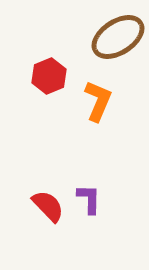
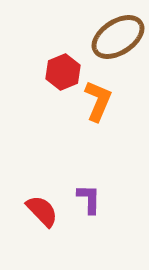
red hexagon: moved 14 px right, 4 px up
red semicircle: moved 6 px left, 5 px down
